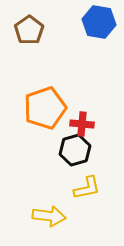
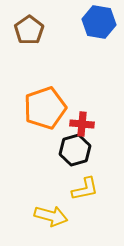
yellow L-shape: moved 2 px left, 1 px down
yellow arrow: moved 2 px right; rotated 8 degrees clockwise
